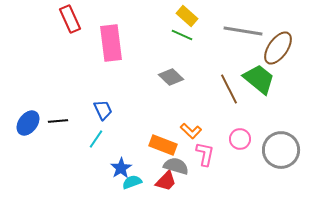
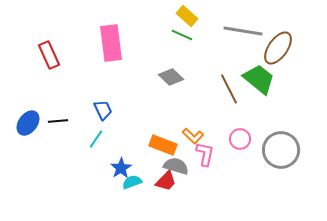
red rectangle: moved 21 px left, 36 px down
orange L-shape: moved 2 px right, 5 px down
